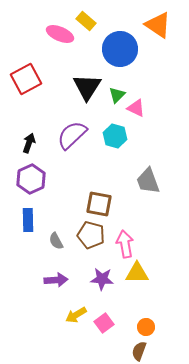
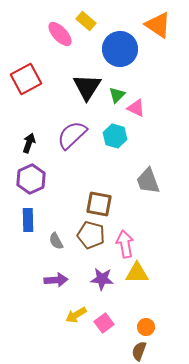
pink ellipse: rotated 24 degrees clockwise
